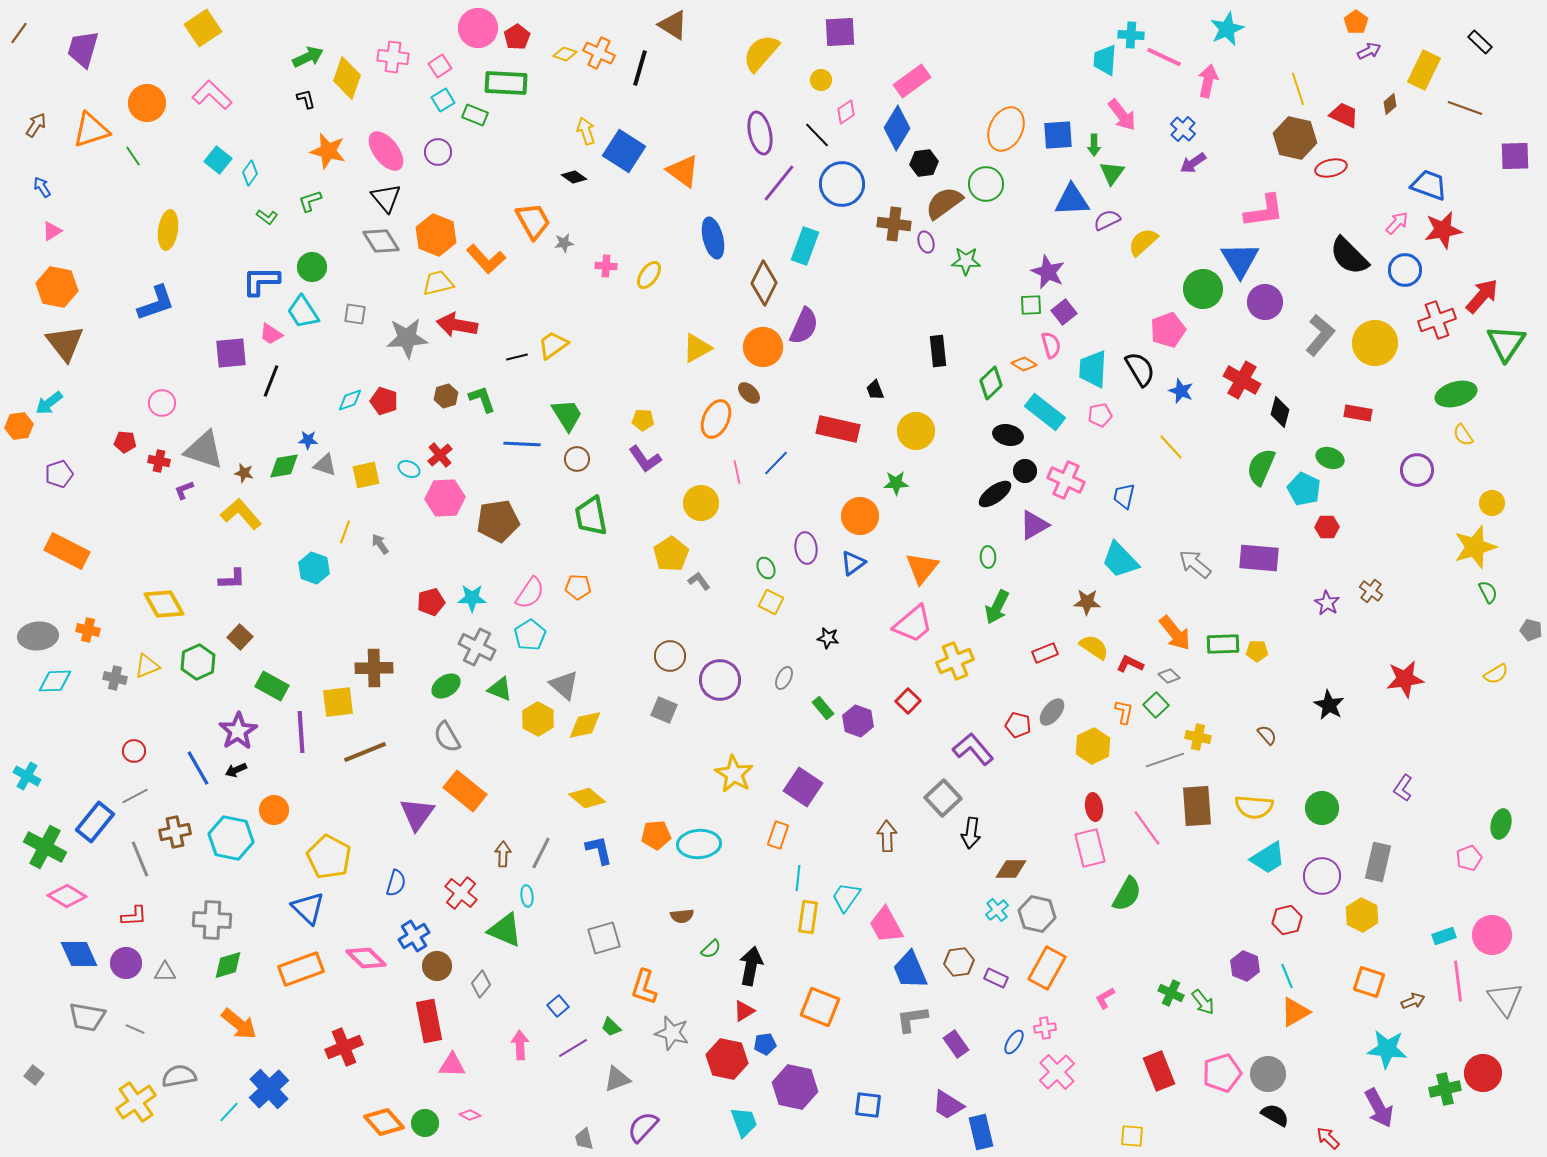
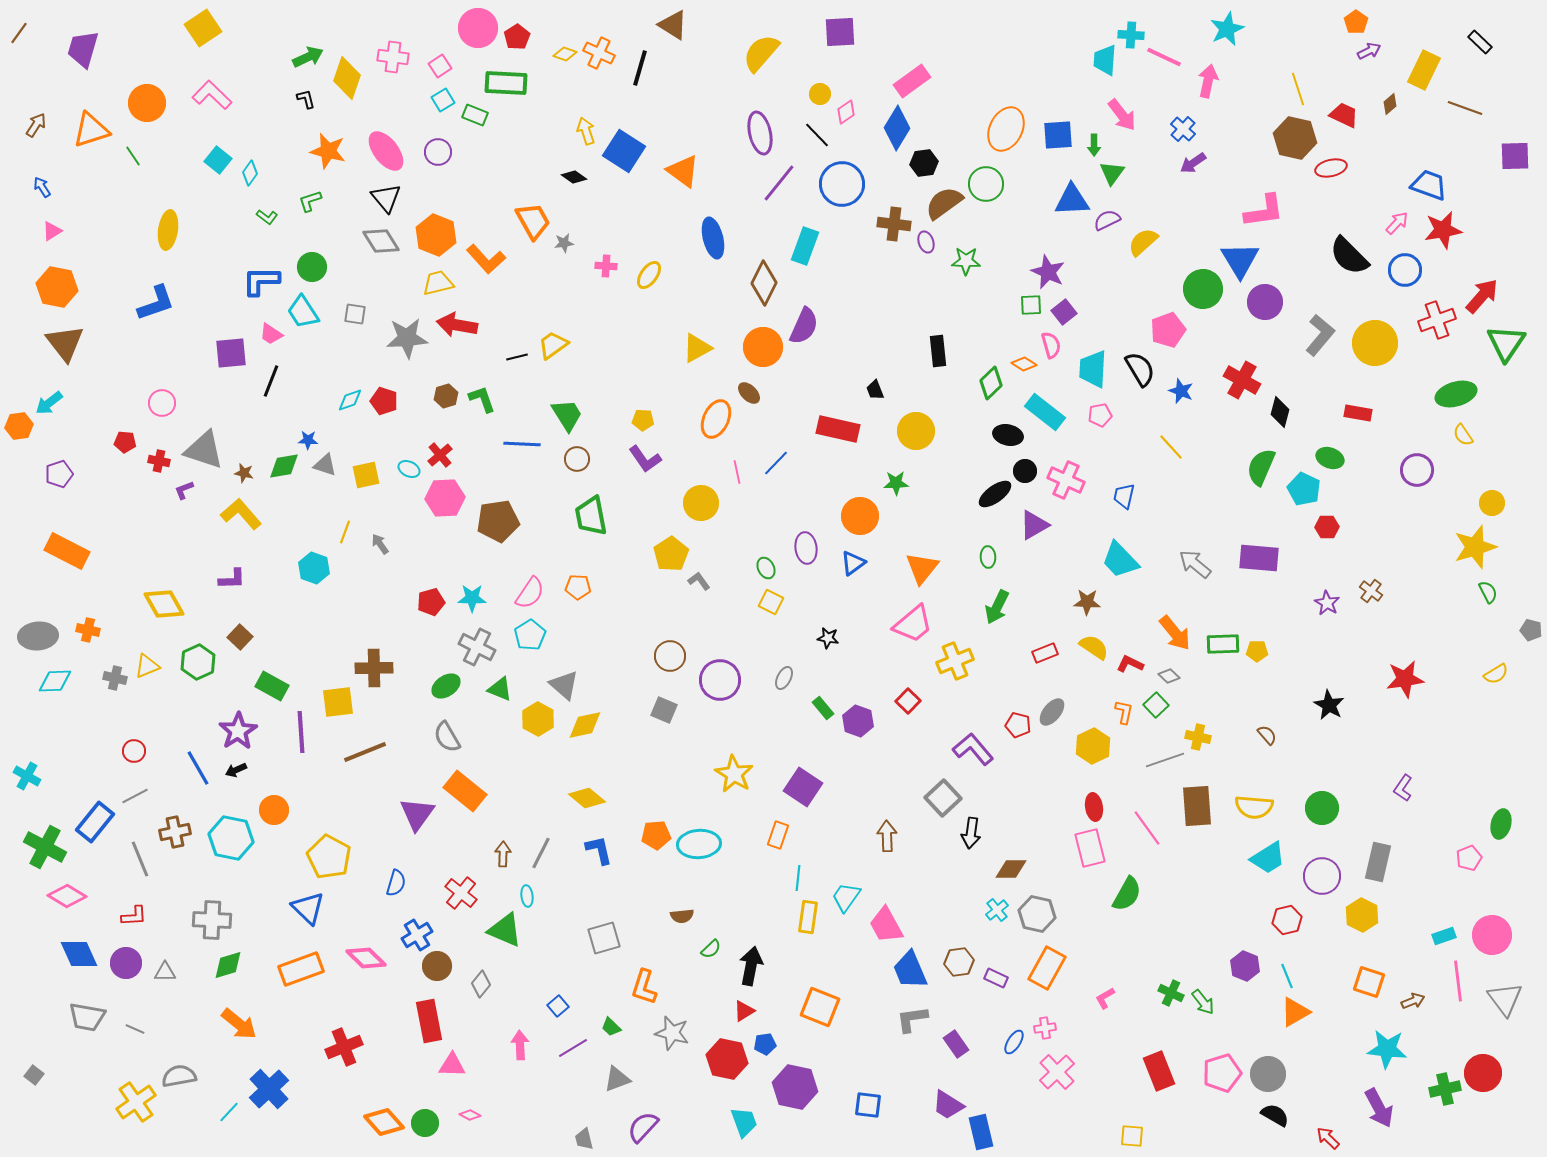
yellow circle at (821, 80): moved 1 px left, 14 px down
blue cross at (414, 936): moved 3 px right, 1 px up
